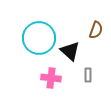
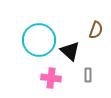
cyan circle: moved 2 px down
